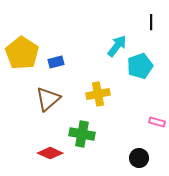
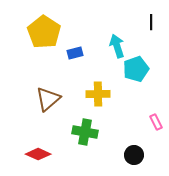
cyan arrow: rotated 55 degrees counterclockwise
yellow pentagon: moved 22 px right, 21 px up
blue rectangle: moved 19 px right, 9 px up
cyan pentagon: moved 4 px left, 3 px down
yellow cross: rotated 10 degrees clockwise
pink rectangle: moved 1 px left; rotated 49 degrees clockwise
green cross: moved 3 px right, 2 px up
red diamond: moved 12 px left, 1 px down
black circle: moved 5 px left, 3 px up
